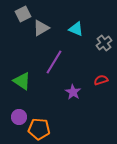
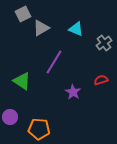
purple circle: moved 9 px left
